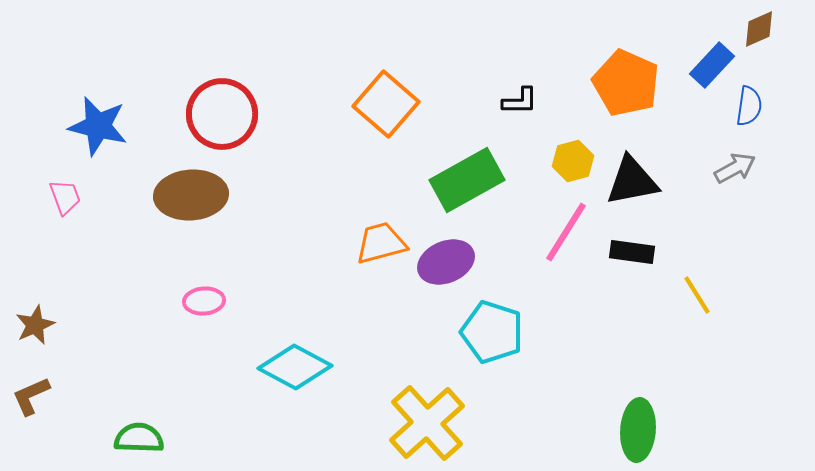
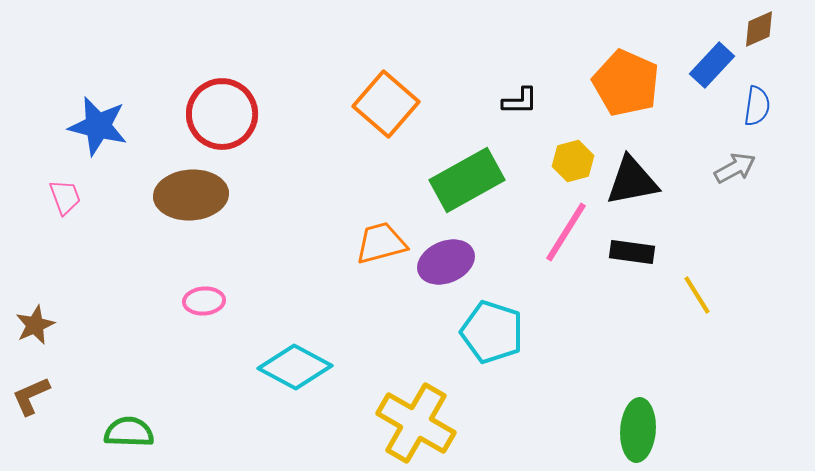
blue semicircle: moved 8 px right
yellow cross: moved 11 px left; rotated 18 degrees counterclockwise
green semicircle: moved 10 px left, 6 px up
